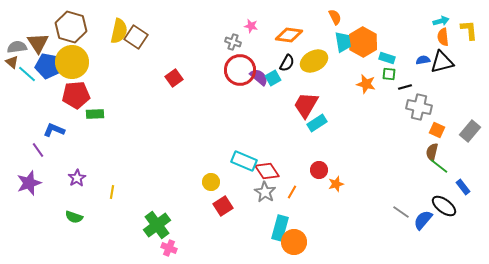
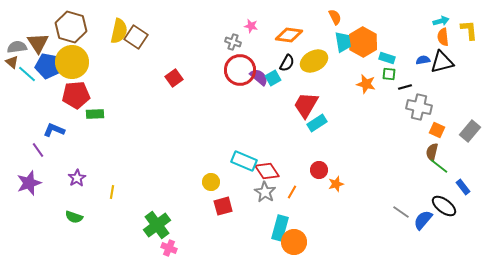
red square at (223, 206): rotated 18 degrees clockwise
